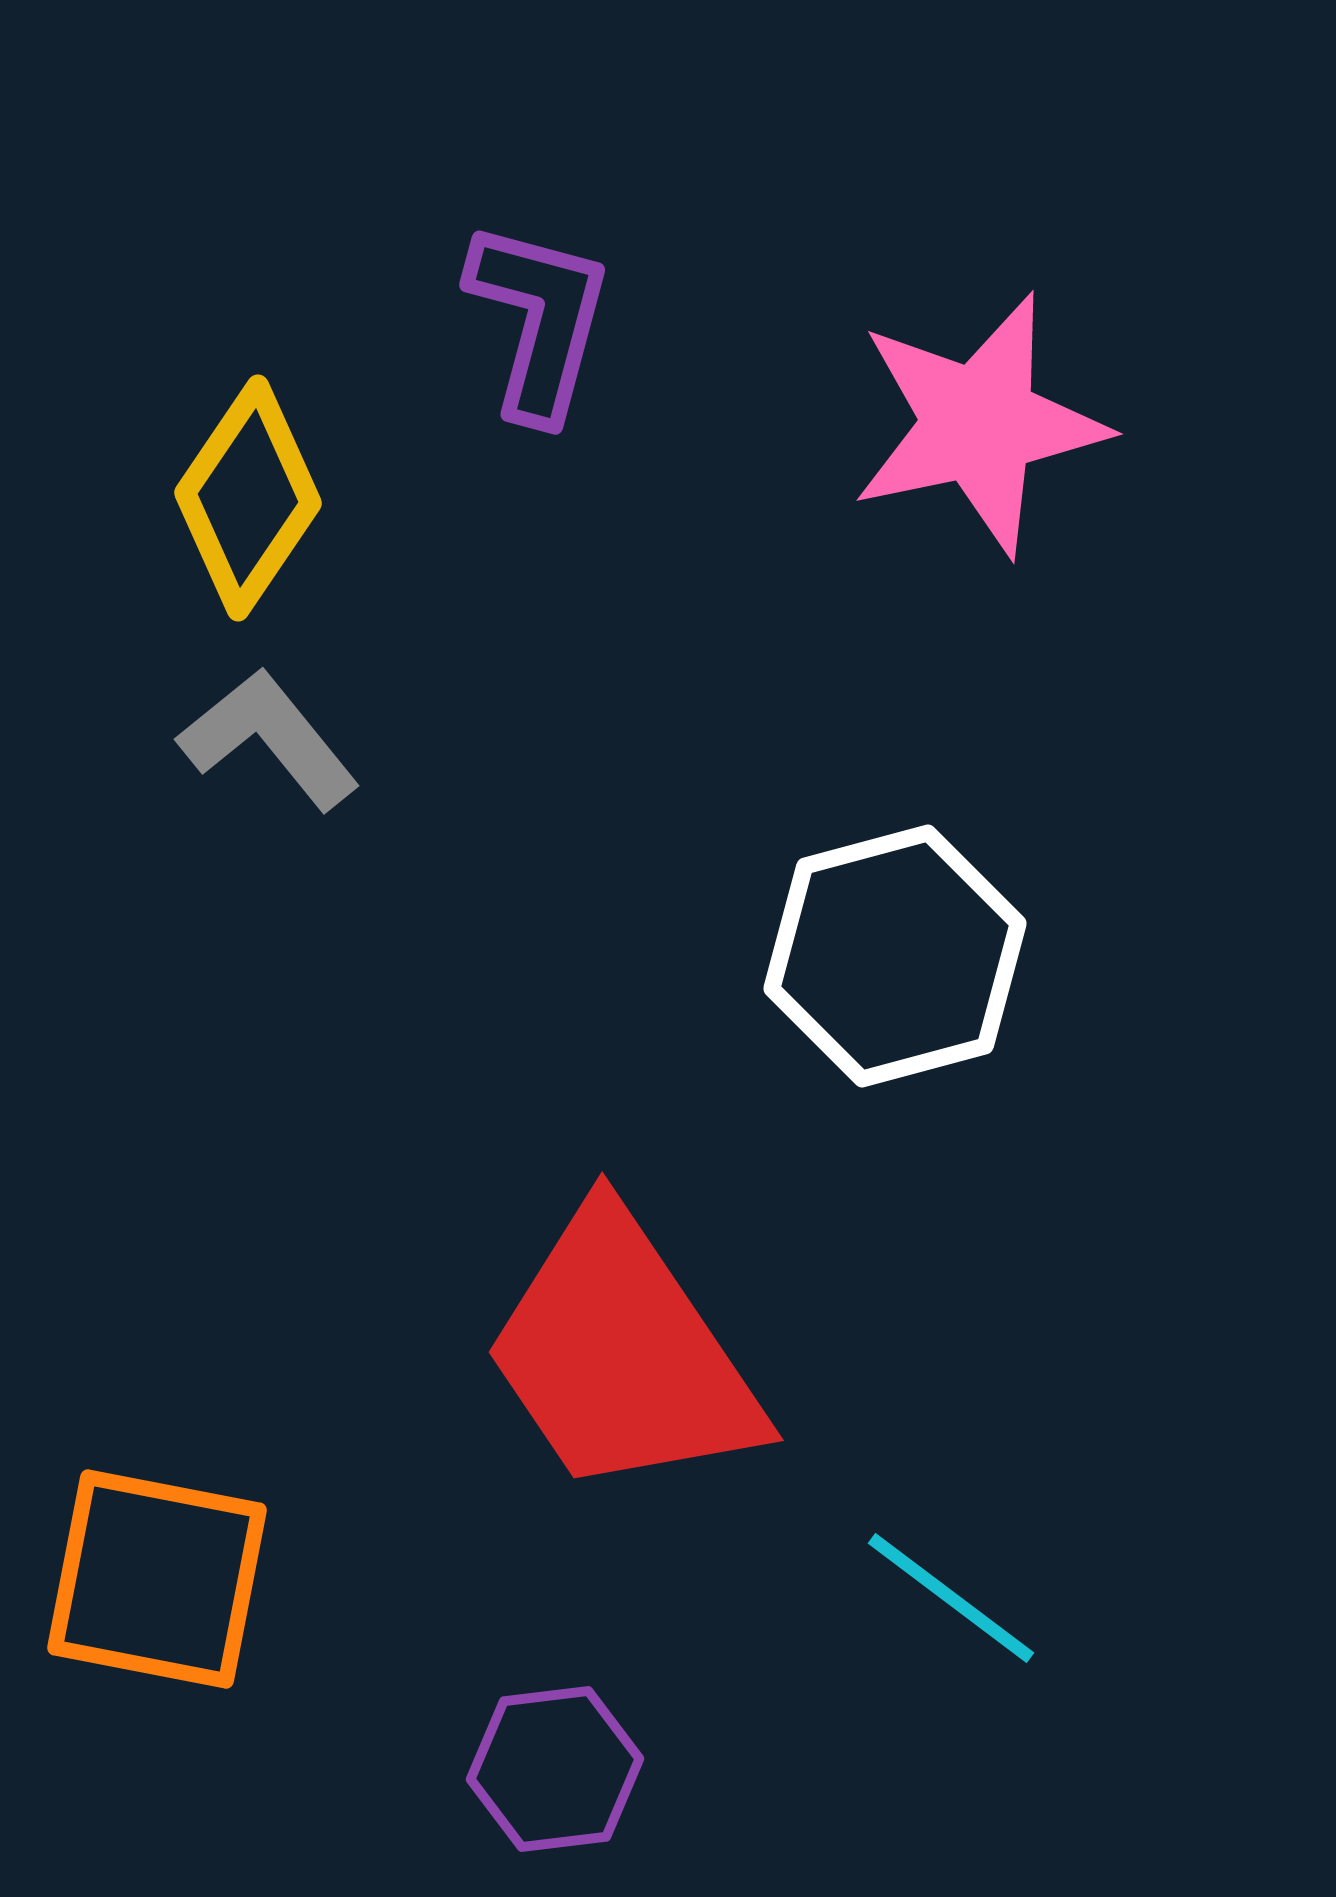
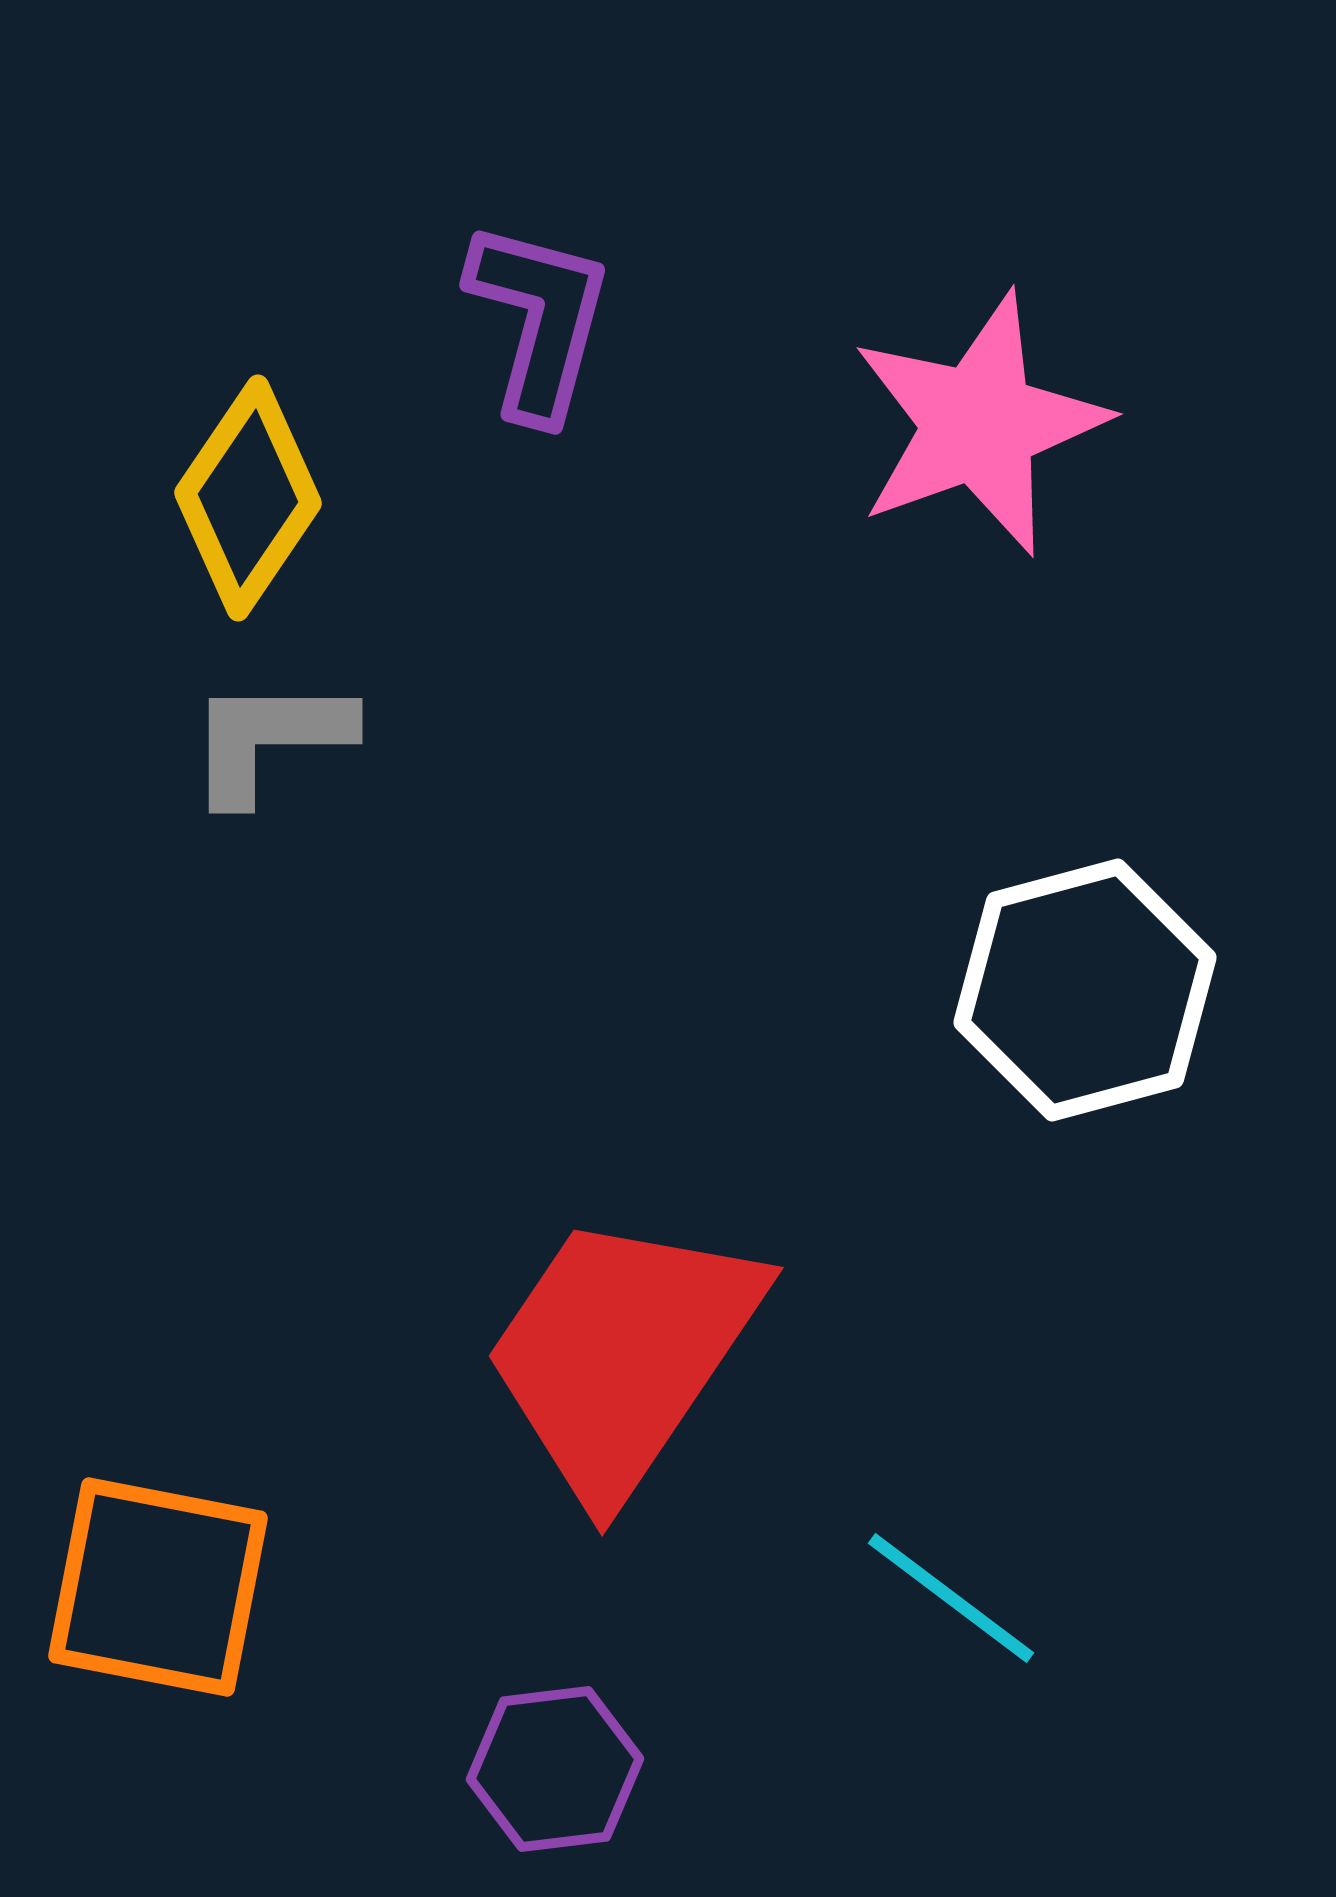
pink star: rotated 8 degrees counterclockwise
gray L-shape: rotated 51 degrees counterclockwise
white hexagon: moved 190 px right, 34 px down
red trapezoid: rotated 68 degrees clockwise
orange square: moved 1 px right, 8 px down
